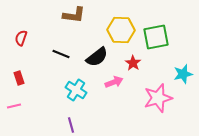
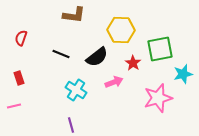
green square: moved 4 px right, 12 px down
